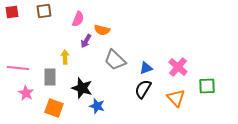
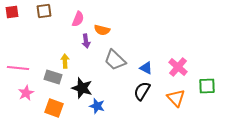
purple arrow: rotated 40 degrees counterclockwise
yellow arrow: moved 4 px down
blue triangle: rotated 48 degrees clockwise
gray rectangle: moved 3 px right; rotated 72 degrees counterclockwise
black semicircle: moved 1 px left, 2 px down
pink star: rotated 14 degrees clockwise
